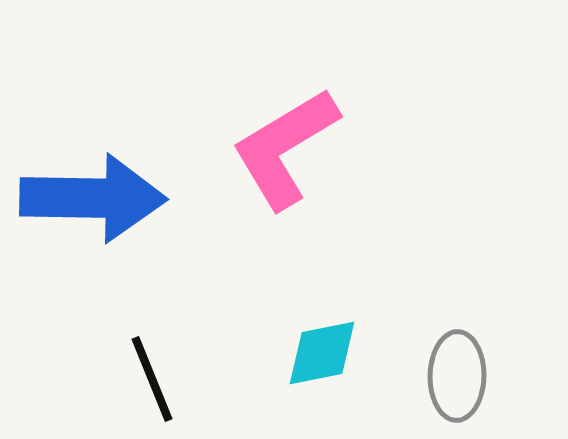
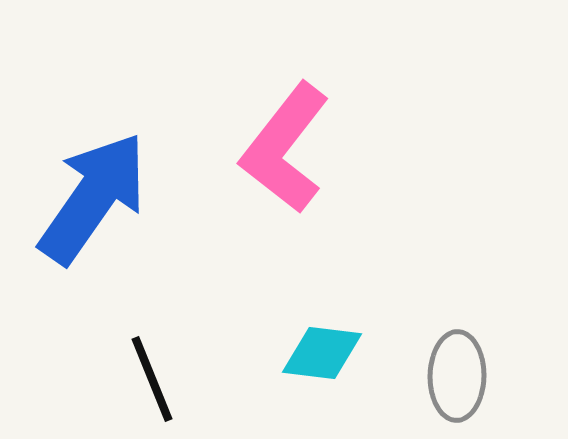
pink L-shape: rotated 21 degrees counterclockwise
blue arrow: rotated 56 degrees counterclockwise
cyan diamond: rotated 18 degrees clockwise
